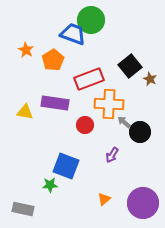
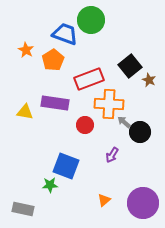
blue trapezoid: moved 8 px left
brown star: moved 1 px left, 1 px down
orange triangle: moved 1 px down
